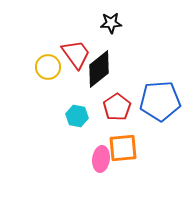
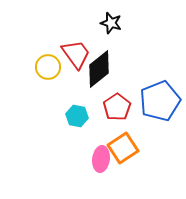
black star: rotated 20 degrees clockwise
blue pentagon: rotated 18 degrees counterclockwise
orange square: rotated 28 degrees counterclockwise
